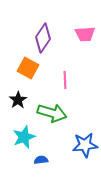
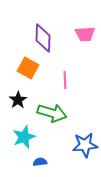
purple diamond: rotated 32 degrees counterclockwise
blue semicircle: moved 1 px left, 2 px down
